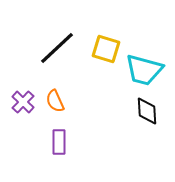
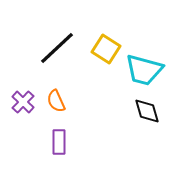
yellow square: rotated 16 degrees clockwise
orange semicircle: moved 1 px right
black diamond: rotated 12 degrees counterclockwise
